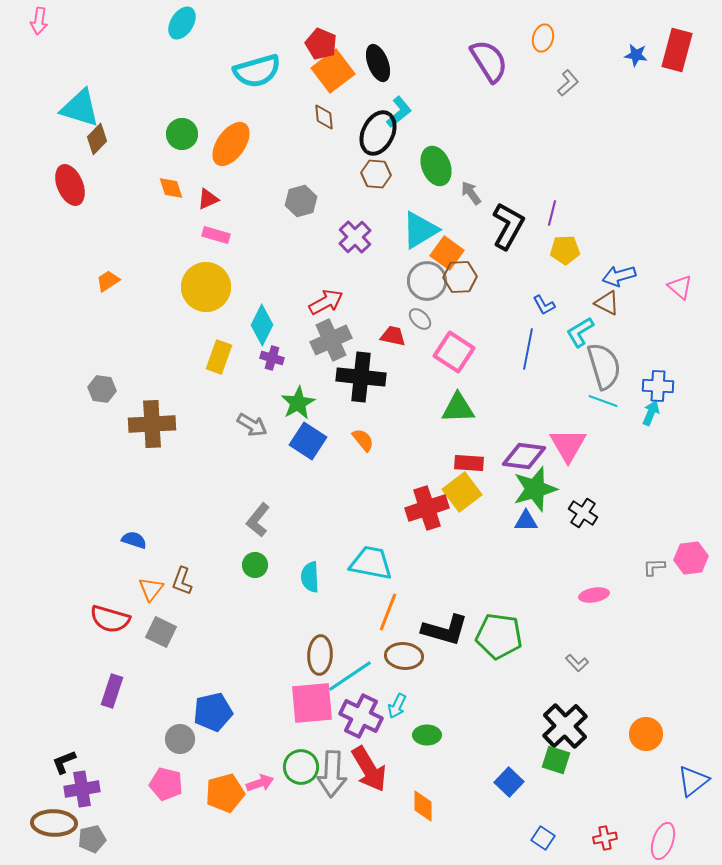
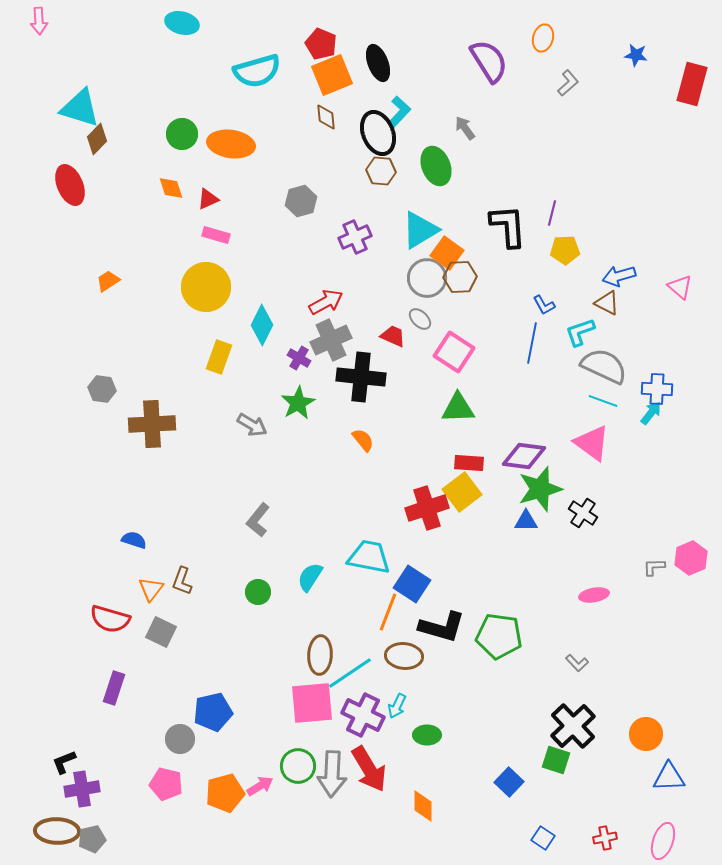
pink arrow at (39, 21): rotated 12 degrees counterclockwise
cyan ellipse at (182, 23): rotated 72 degrees clockwise
red rectangle at (677, 50): moved 15 px right, 34 px down
orange square at (333, 71): moved 1 px left, 4 px down; rotated 15 degrees clockwise
cyan L-shape at (399, 112): rotated 8 degrees counterclockwise
brown diamond at (324, 117): moved 2 px right
black ellipse at (378, 133): rotated 48 degrees counterclockwise
orange ellipse at (231, 144): rotated 63 degrees clockwise
brown hexagon at (376, 174): moved 5 px right, 3 px up
gray arrow at (471, 193): moved 6 px left, 65 px up
black L-shape at (508, 226): rotated 33 degrees counterclockwise
purple cross at (355, 237): rotated 20 degrees clockwise
gray circle at (427, 281): moved 3 px up
cyan L-shape at (580, 332): rotated 12 degrees clockwise
red trapezoid at (393, 336): rotated 12 degrees clockwise
blue line at (528, 349): moved 4 px right, 6 px up
purple cross at (272, 358): moved 27 px right; rotated 15 degrees clockwise
gray semicircle at (604, 366): rotated 48 degrees counterclockwise
blue cross at (658, 386): moved 1 px left, 3 px down
cyan arrow at (651, 413): rotated 15 degrees clockwise
blue square at (308, 441): moved 104 px right, 143 px down
pink triangle at (568, 445): moved 24 px right, 2 px up; rotated 24 degrees counterclockwise
green star at (535, 489): moved 5 px right
pink hexagon at (691, 558): rotated 16 degrees counterclockwise
cyan trapezoid at (371, 563): moved 2 px left, 6 px up
green circle at (255, 565): moved 3 px right, 27 px down
cyan semicircle at (310, 577): rotated 36 degrees clockwise
black L-shape at (445, 630): moved 3 px left, 3 px up
cyan line at (350, 676): moved 3 px up
purple rectangle at (112, 691): moved 2 px right, 3 px up
purple cross at (361, 716): moved 2 px right, 1 px up
black cross at (565, 726): moved 8 px right
green circle at (301, 767): moved 3 px left, 1 px up
blue triangle at (693, 781): moved 24 px left, 4 px up; rotated 36 degrees clockwise
pink arrow at (260, 783): moved 3 px down; rotated 12 degrees counterclockwise
brown ellipse at (54, 823): moved 3 px right, 8 px down
